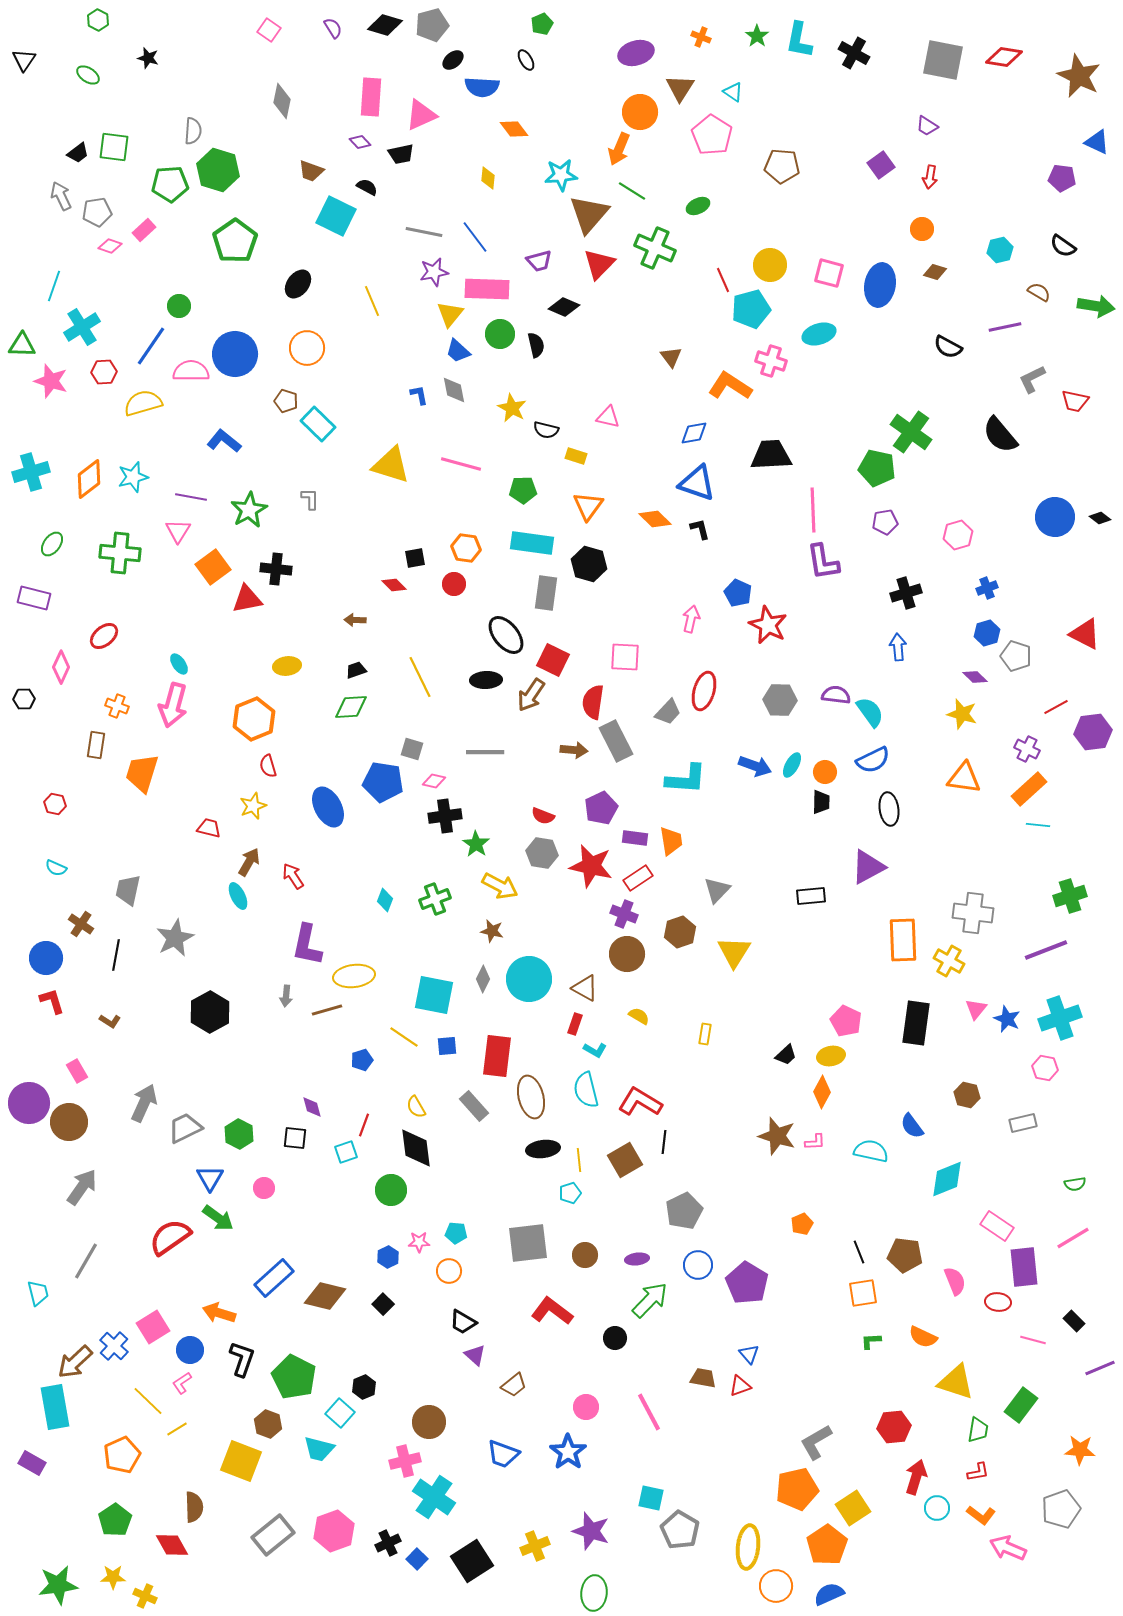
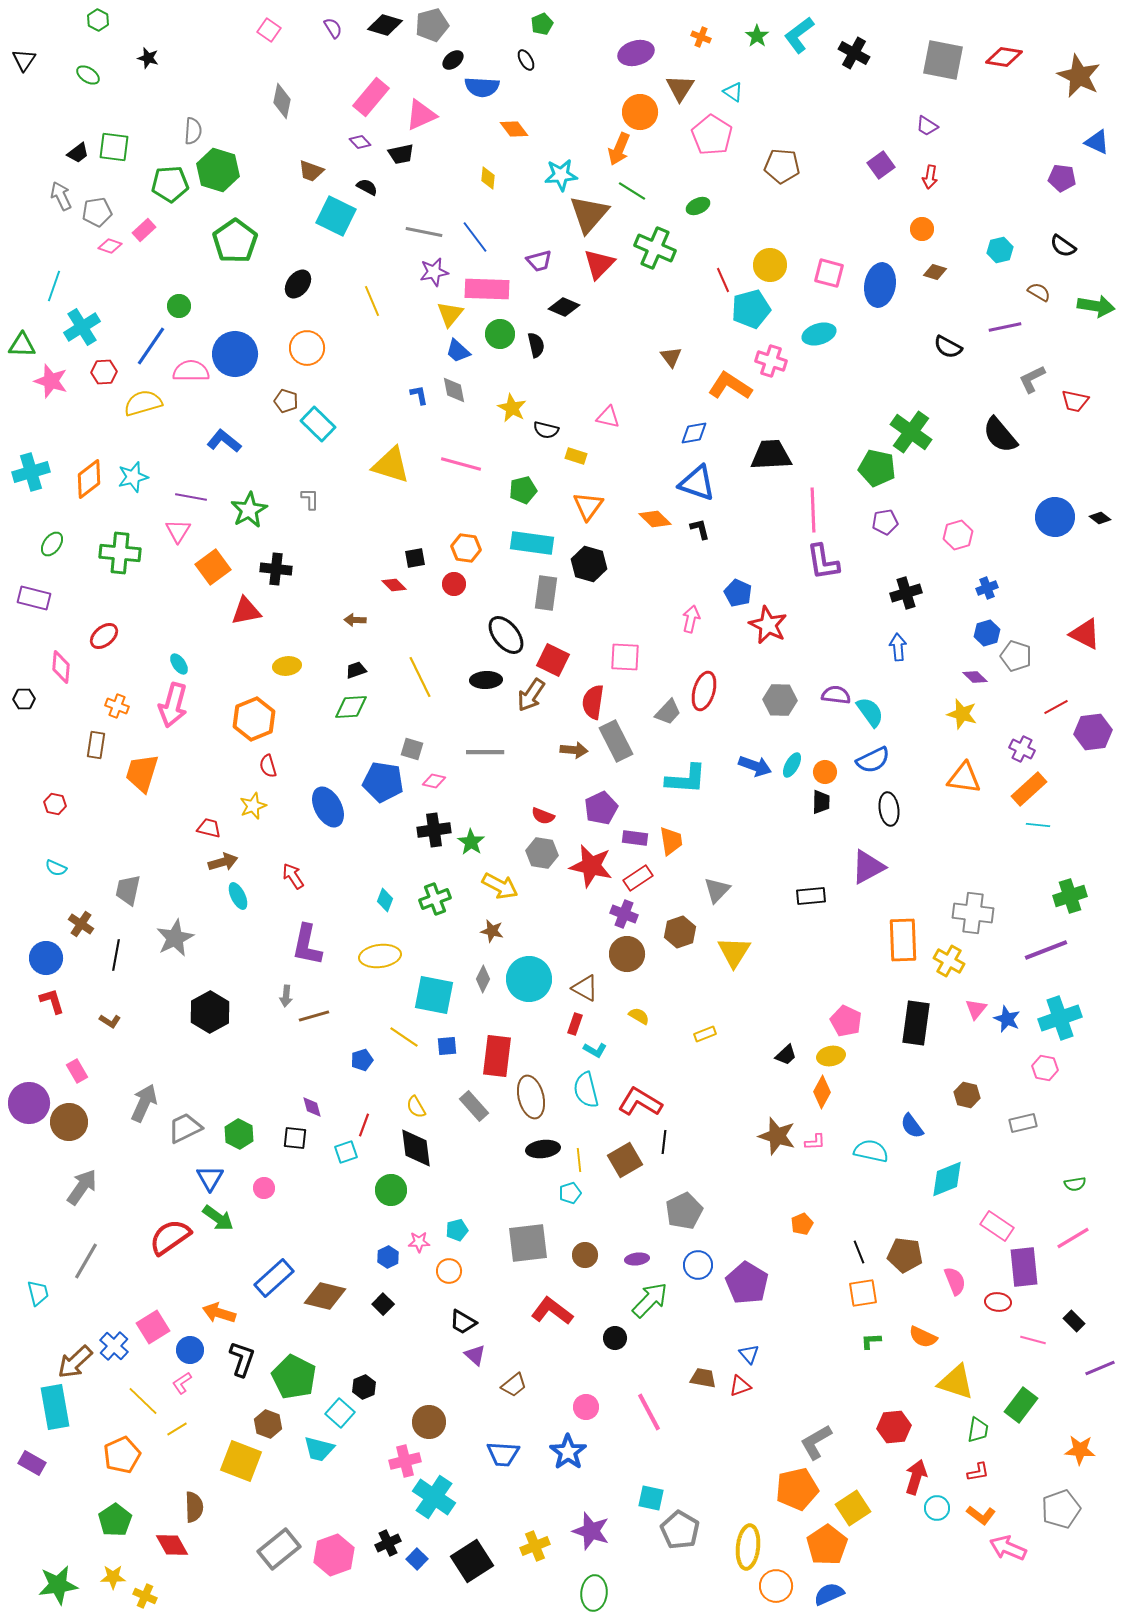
cyan L-shape at (799, 40): moved 5 px up; rotated 42 degrees clockwise
pink rectangle at (371, 97): rotated 36 degrees clockwise
green pentagon at (523, 490): rotated 12 degrees counterclockwise
red triangle at (247, 599): moved 1 px left, 12 px down
pink diamond at (61, 667): rotated 20 degrees counterclockwise
purple cross at (1027, 749): moved 5 px left
black cross at (445, 816): moved 11 px left, 14 px down
green star at (476, 844): moved 5 px left, 2 px up
brown arrow at (249, 862): moved 26 px left; rotated 44 degrees clockwise
yellow ellipse at (354, 976): moved 26 px right, 20 px up
brown line at (327, 1010): moved 13 px left, 6 px down
yellow rectangle at (705, 1034): rotated 60 degrees clockwise
cyan pentagon at (456, 1233): moved 1 px right, 3 px up; rotated 20 degrees counterclockwise
yellow line at (148, 1401): moved 5 px left
blue trapezoid at (503, 1454): rotated 16 degrees counterclockwise
pink hexagon at (334, 1531): moved 24 px down
gray rectangle at (273, 1535): moved 6 px right, 14 px down
